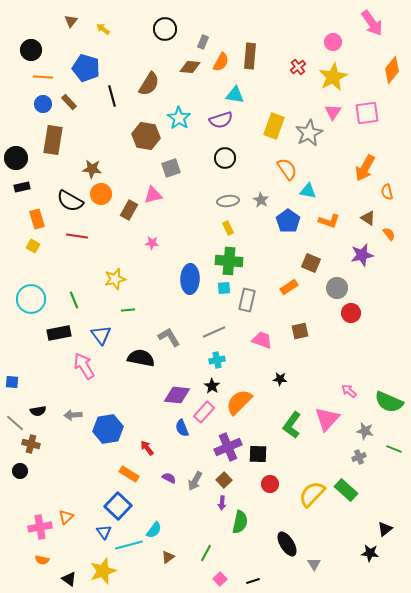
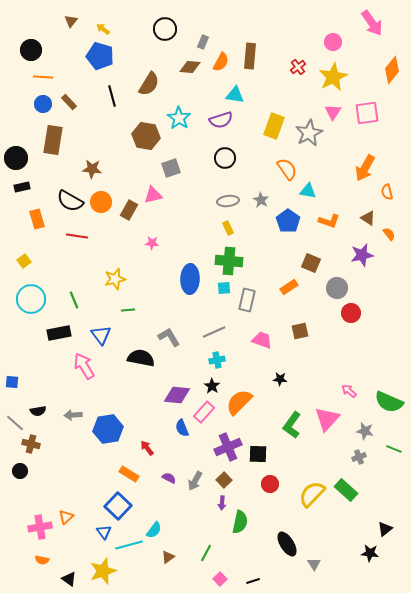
blue pentagon at (86, 68): moved 14 px right, 12 px up
orange circle at (101, 194): moved 8 px down
yellow square at (33, 246): moved 9 px left, 15 px down; rotated 24 degrees clockwise
